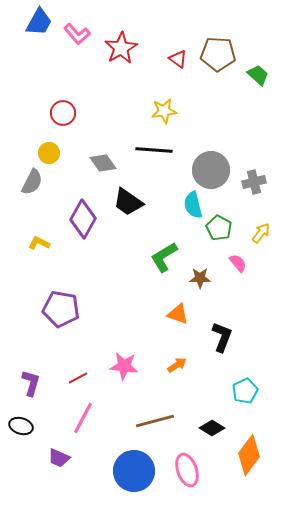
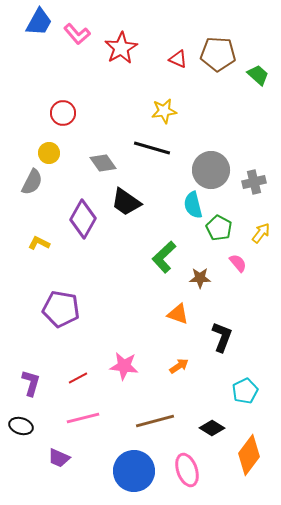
red triangle: rotated 12 degrees counterclockwise
black line: moved 2 px left, 2 px up; rotated 12 degrees clockwise
black trapezoid: moved 2 px left
green L-shape: rotated 12 degrees counterclockwise
orange arrow: moved 2 px right, 1 px down
pink line: rotated 48 degrees clockwise
